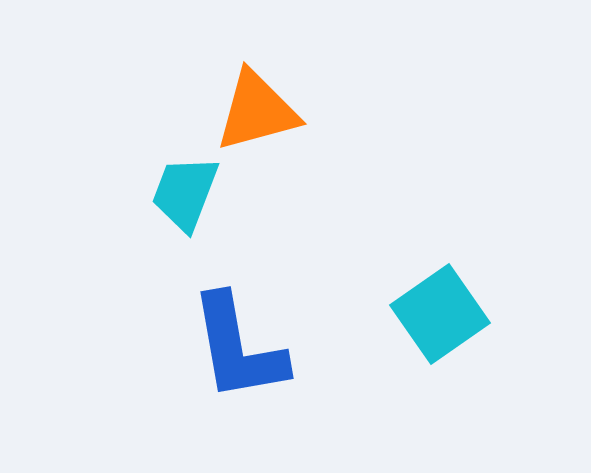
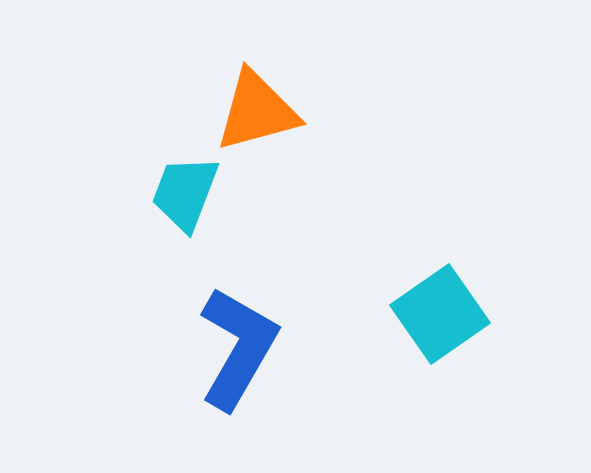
blue L-shape: rotated 140 degrees counterclockwise
